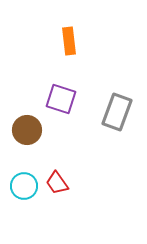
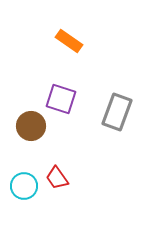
orange rectangle: rotated 48 degrees counterclockwise
brown circle: moved 4 px right, 4 px up
red trapezoid: moved 5 px up
